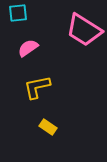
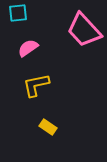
pink trapezoid: rotated 15 degrees clockwise
yellow L-shape: moved 1 px left, 2 px up
